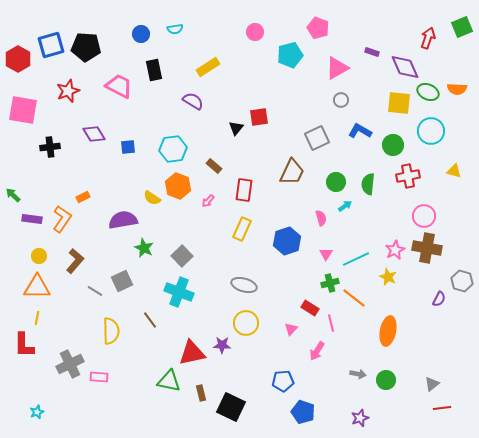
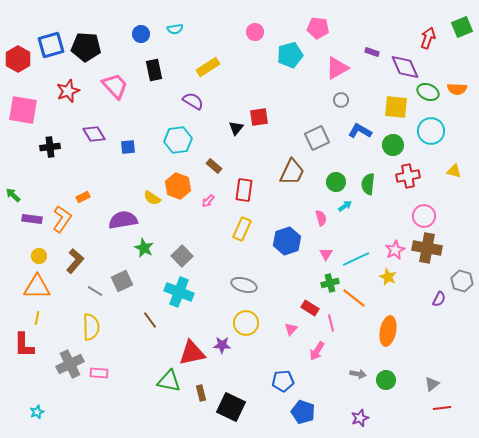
pink pentagon at (318, 28): rotated 15 degrees counterclockwise
pink trapezoid at (119, 86): moved 4 px left; rotated 20 degrees clockwise
yellow square at (399, 103): moved 3 px left, 4 px down
cyan hexagon at (173, 149): moved 5 px right, 9 px up
yellow semicircle at (111, 331): moved 20 px left, 4 px up
pink rectangle at (99, 377): moved 4 px up
